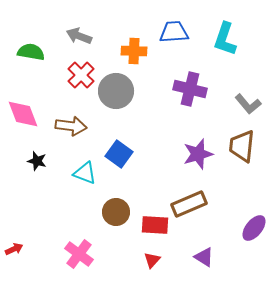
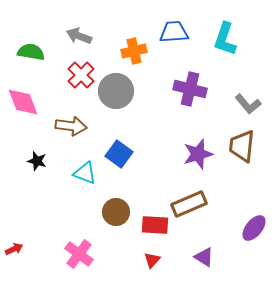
orange cross: rotated 15 degrees counterclockwise
pink diamond: moved 12 px up
